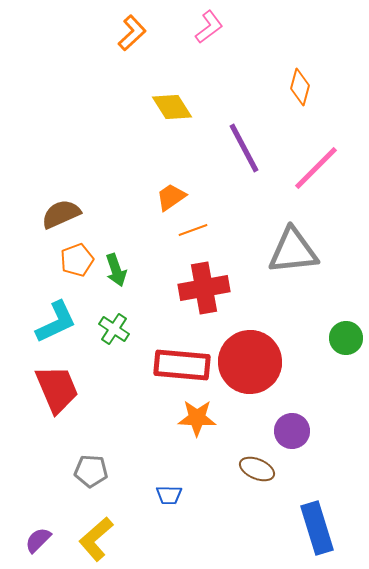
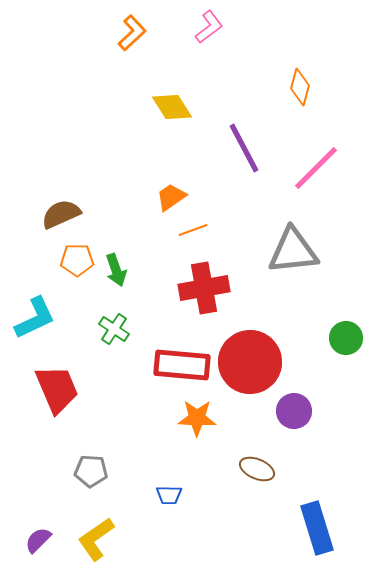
orange pentagon: rotated 20 degrees clockwise
cyan L-shape: moved 21 px left, 4 px up
purple circle: moved 2 px right, 20 px up
yellow L-shape: rotated 6 degrees clockwise
